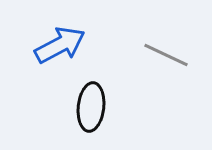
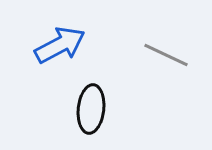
black ellipse: moved 2 px down
